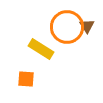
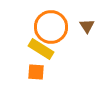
orange circle: moved 16 px left
orange square: moved 10 px right, 7 px up
